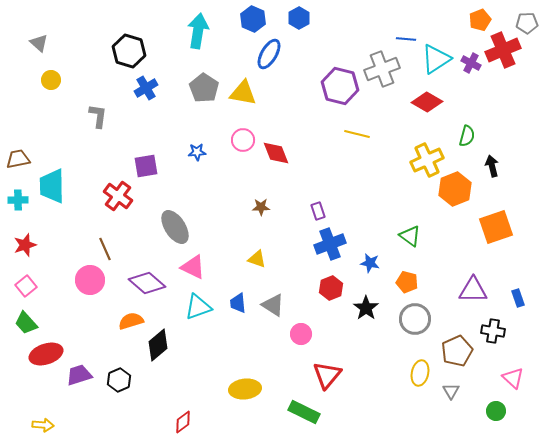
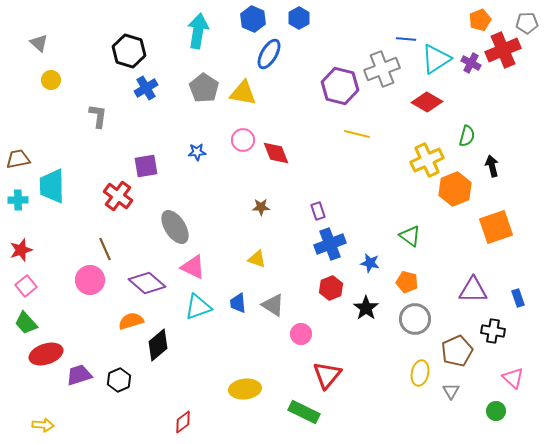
red star at (25, 245): moved 4 px left, 5 px down
